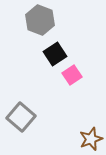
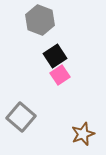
black square: moved 2 px down
pink square: moved 12 px left
brown star: moved 8 px left, 5 px up
